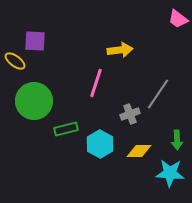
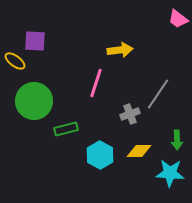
cyan hexagon: moved 11 px down
